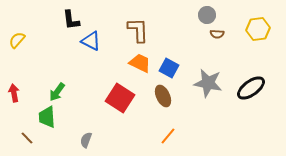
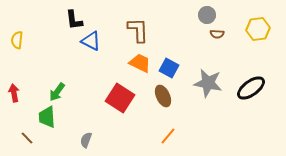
black L-shape: moved 3 px right
yellow semicircle: rotated 36 degrees counterclockwise
